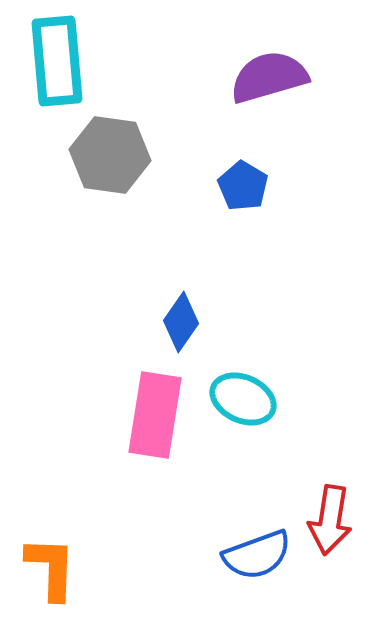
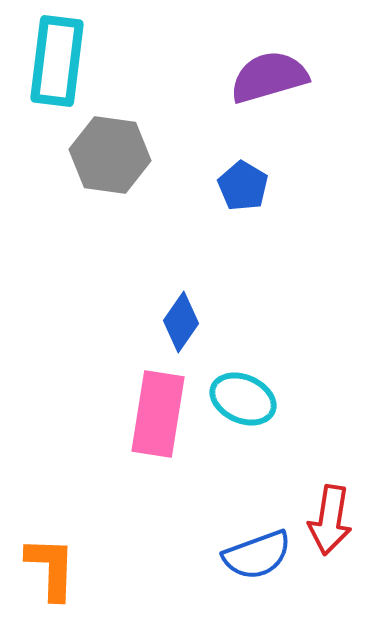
cyan rectangle: rotated 12 degrees clockwise
pink rectangle: moved 3 px right, 1 px up
